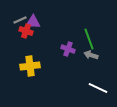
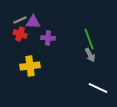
red cross: moved 6 px left, 3 px down
purple cross: moved 20 px left, 11 px up; rotated 16 degrees counterclockwise
gray arrow: moved 1 px left; rotated 136 degrees counterclockwise
